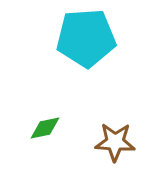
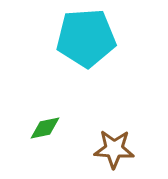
brown star: moved 1 px left, 7 px down
